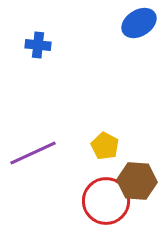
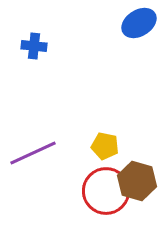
blue cross: moved 4 px left, 1 px down
yellow pentagon: rotated 16 degrees counterclockwise
brown hexagon: rotated 12 degrees clockwise
red circle: moved 10 px up
